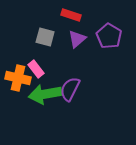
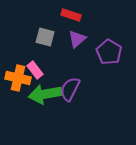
purple pentagon: moved 16 px down
pink rectangle: moved 1 px left, 1 px down
